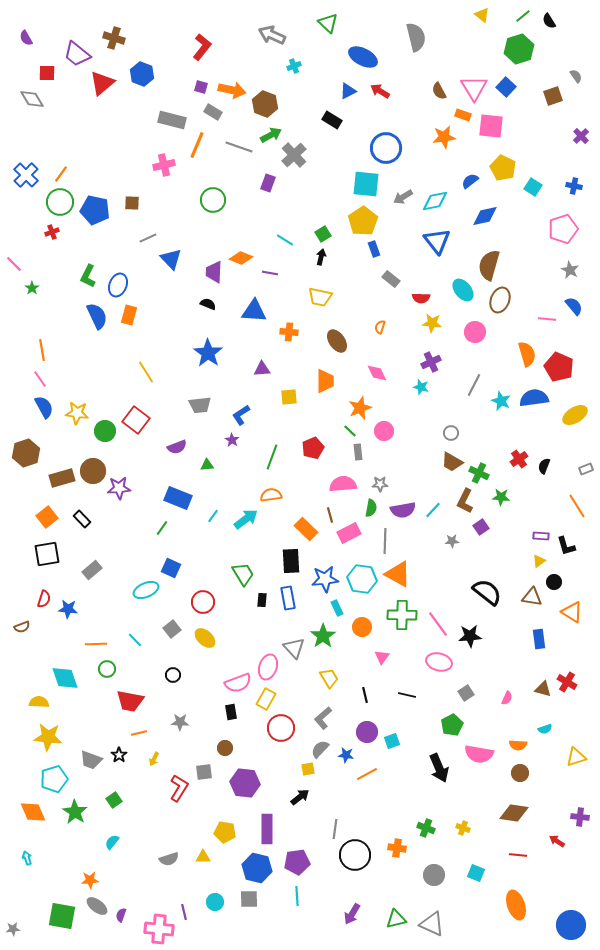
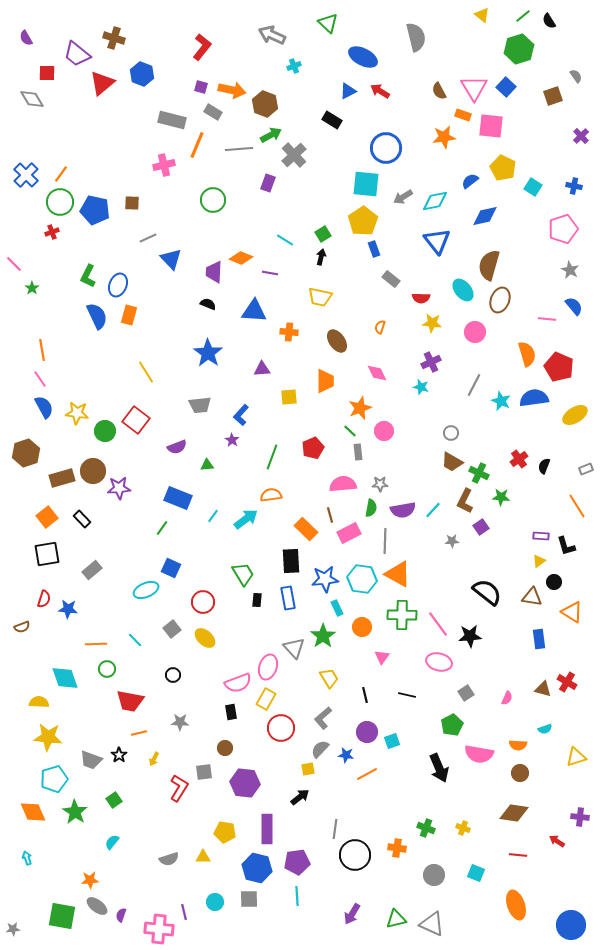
gray line at (239, 147): moved 2 px down; rotated 24 degrees counterclockwise
blue L-shape at (241, 415): rotated 15 degrees counterclockwise
black rectangle at (262, 600): moved 5 px left
